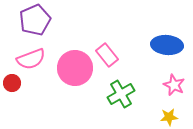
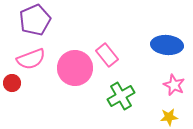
green cross: moved 2 px down
